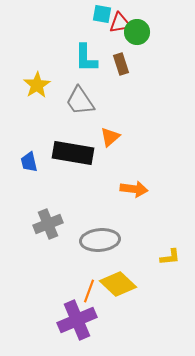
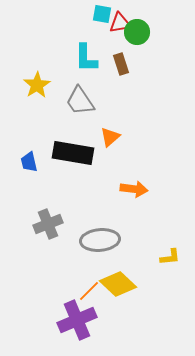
orange line: rotated 25 degrees clockwise
